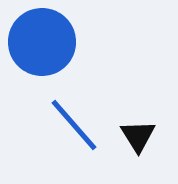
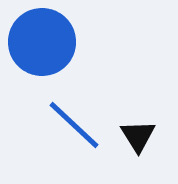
blue line: rotated 6 degrees counterclockwise
